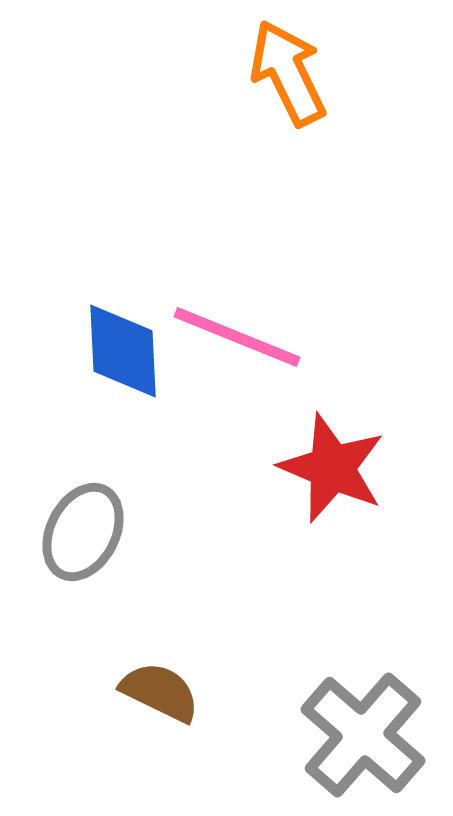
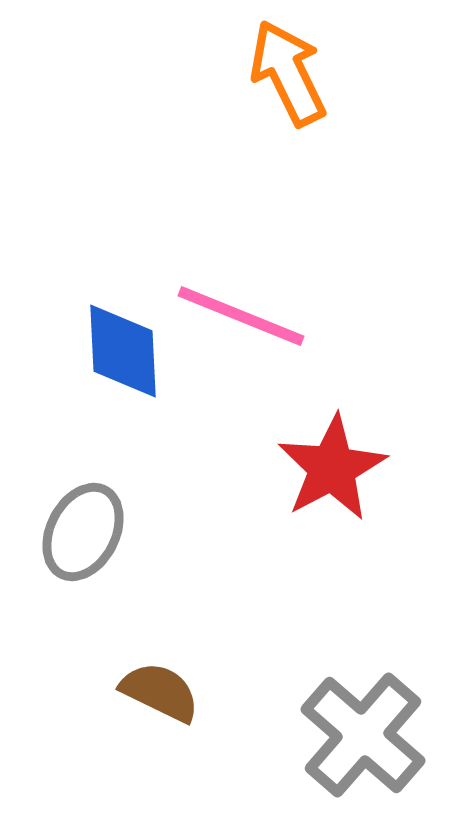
pink line: moved 4 px right, 21 px up
red star: rotated 21 degrees clockwise
